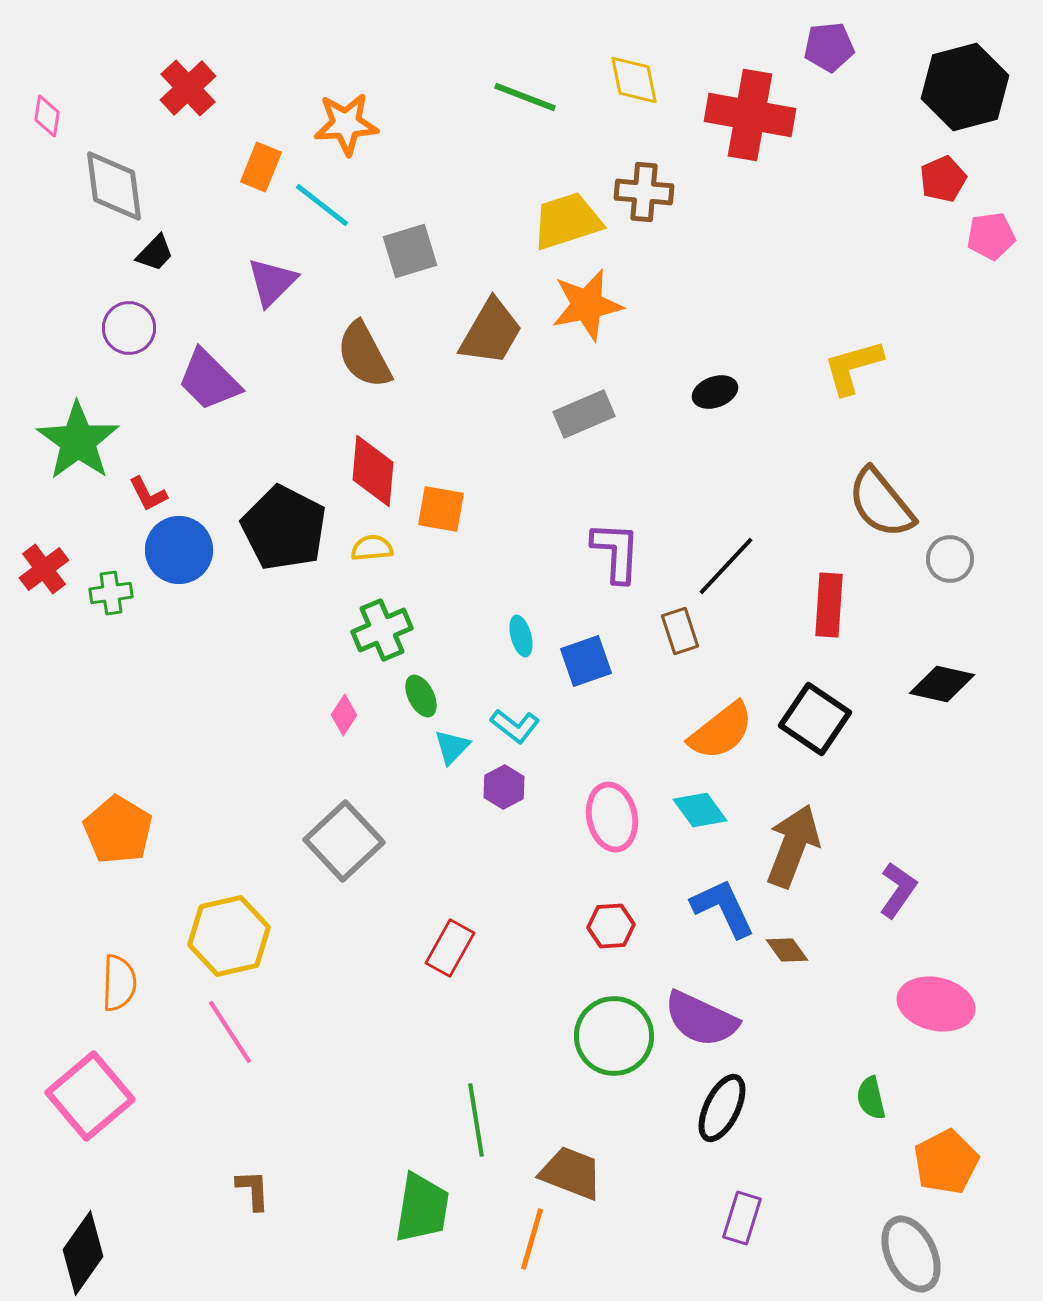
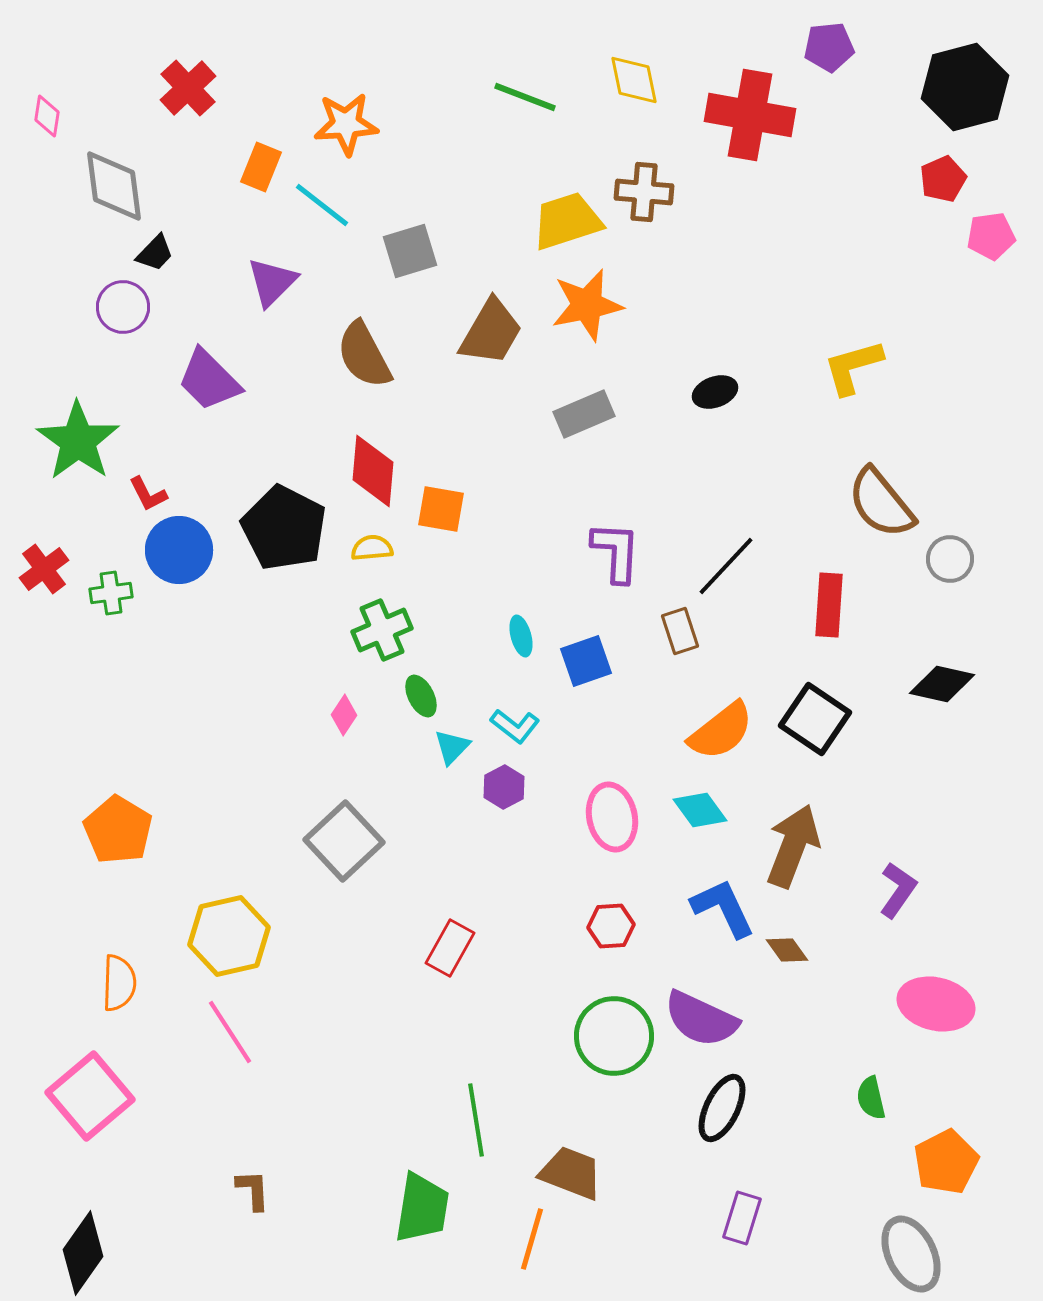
purple circle at (129, 328): moved 6 px left, 21 px up
